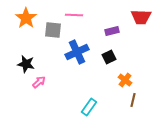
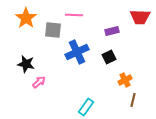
red trapezoid: moved 1 px left
orange cross: rotated 24 degrees clockwise
cyan rectangle: moved 3 px left
